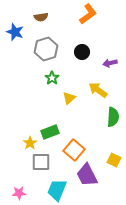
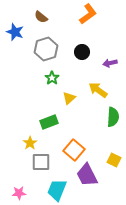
brown semicircle: rotated 48 degrees clockwise
green rectangle: moved 1 px left, 10 px up
